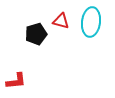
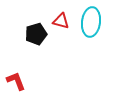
red L-shape: rotated 105 degrees counterclockwise
